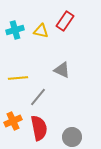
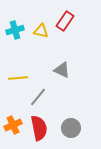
orange cross: moved 4 px down
gray circle: moved 1 px left, 9 px up
